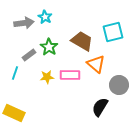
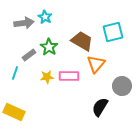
orange triangle: rotated 30 degrees clockwise
pink rectangle: moved 1 px left, 1 px down
gray circle: moved 3 px right, 1 px down
yellow rectangle: moved 1 px up
